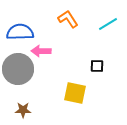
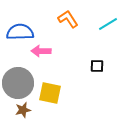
gray circle: moved 14 px down
yellow square: moved 25 px left
brown star: rotated 14 degrees counterclockwise
